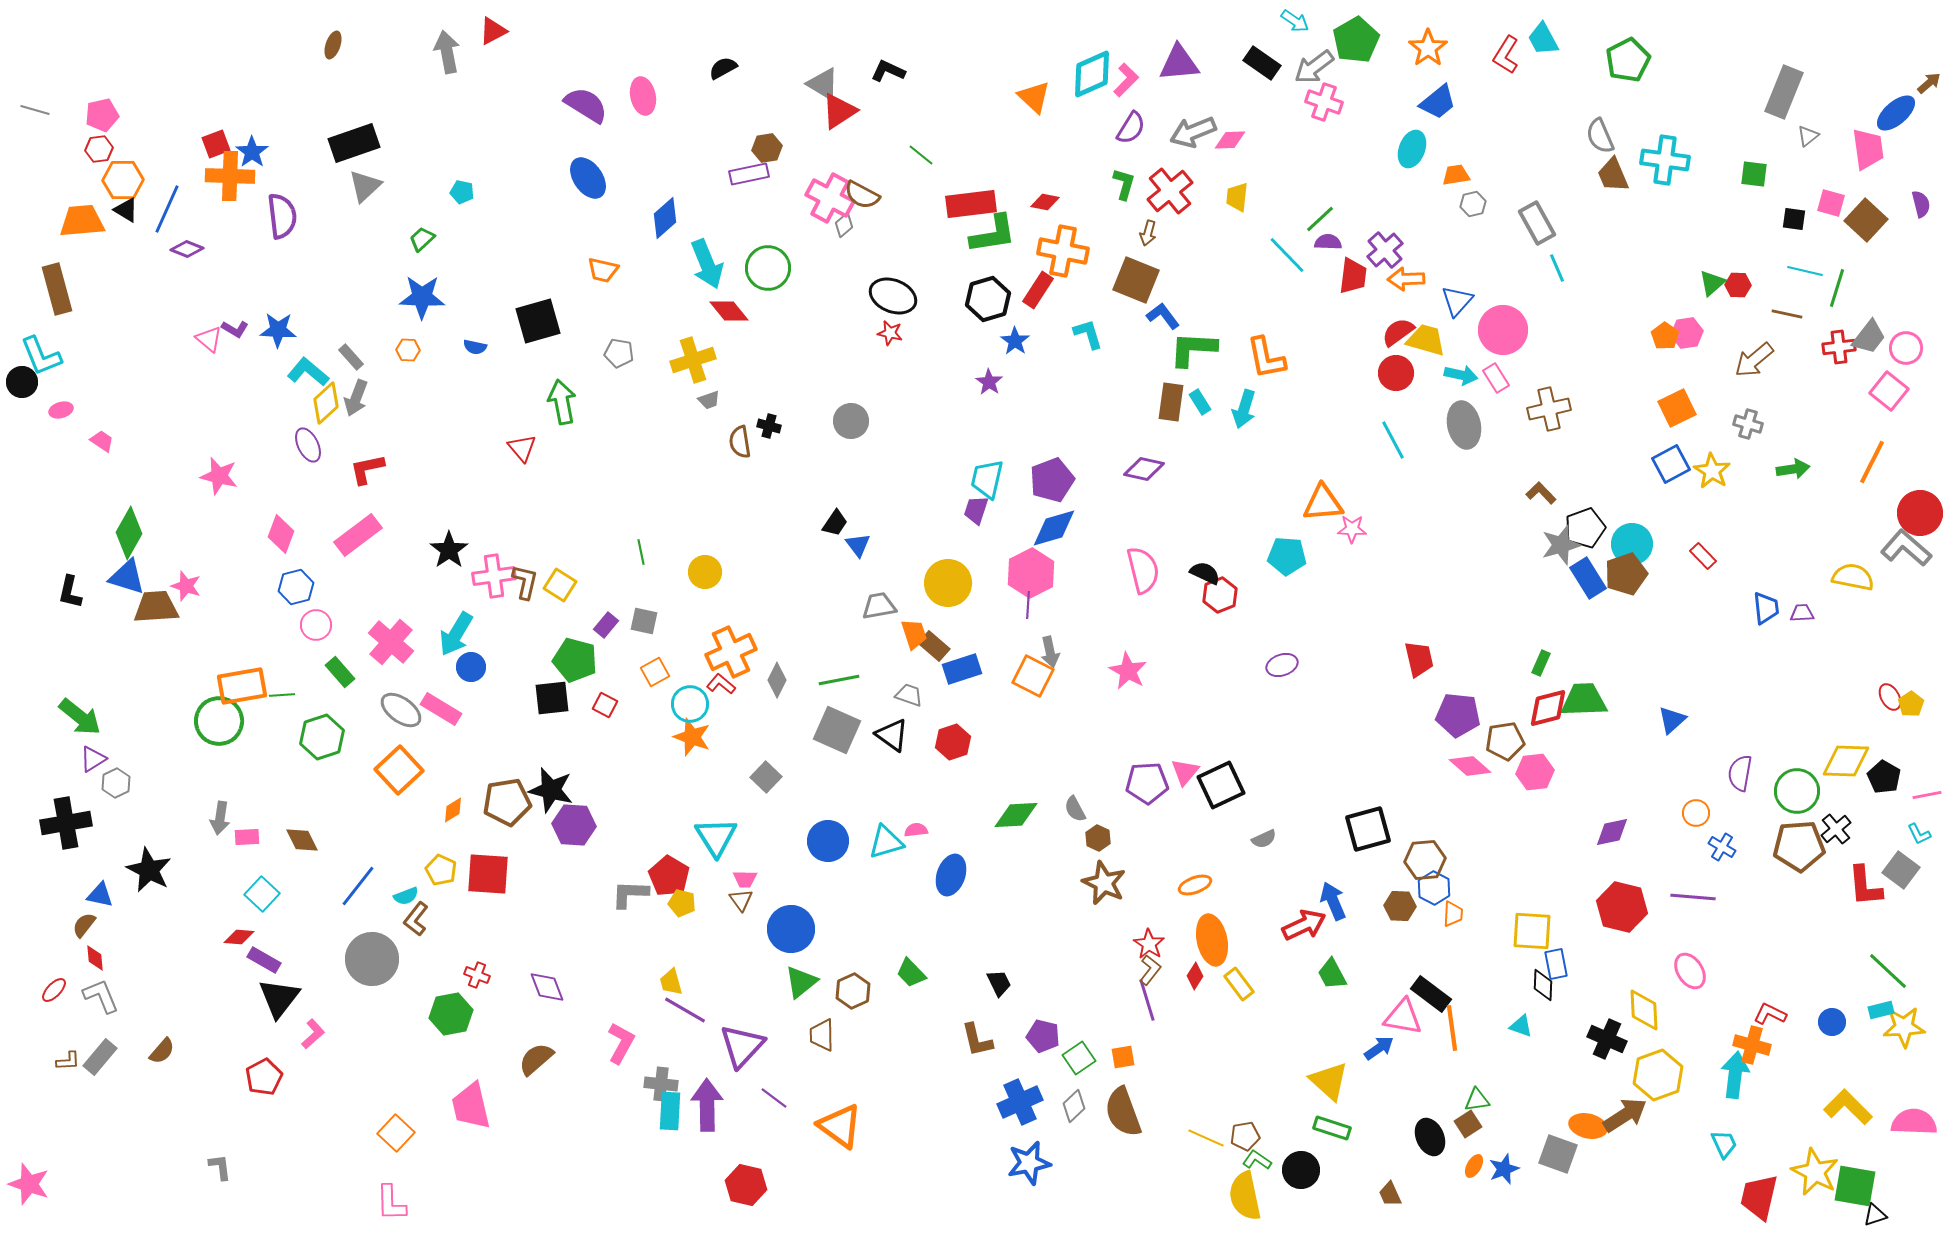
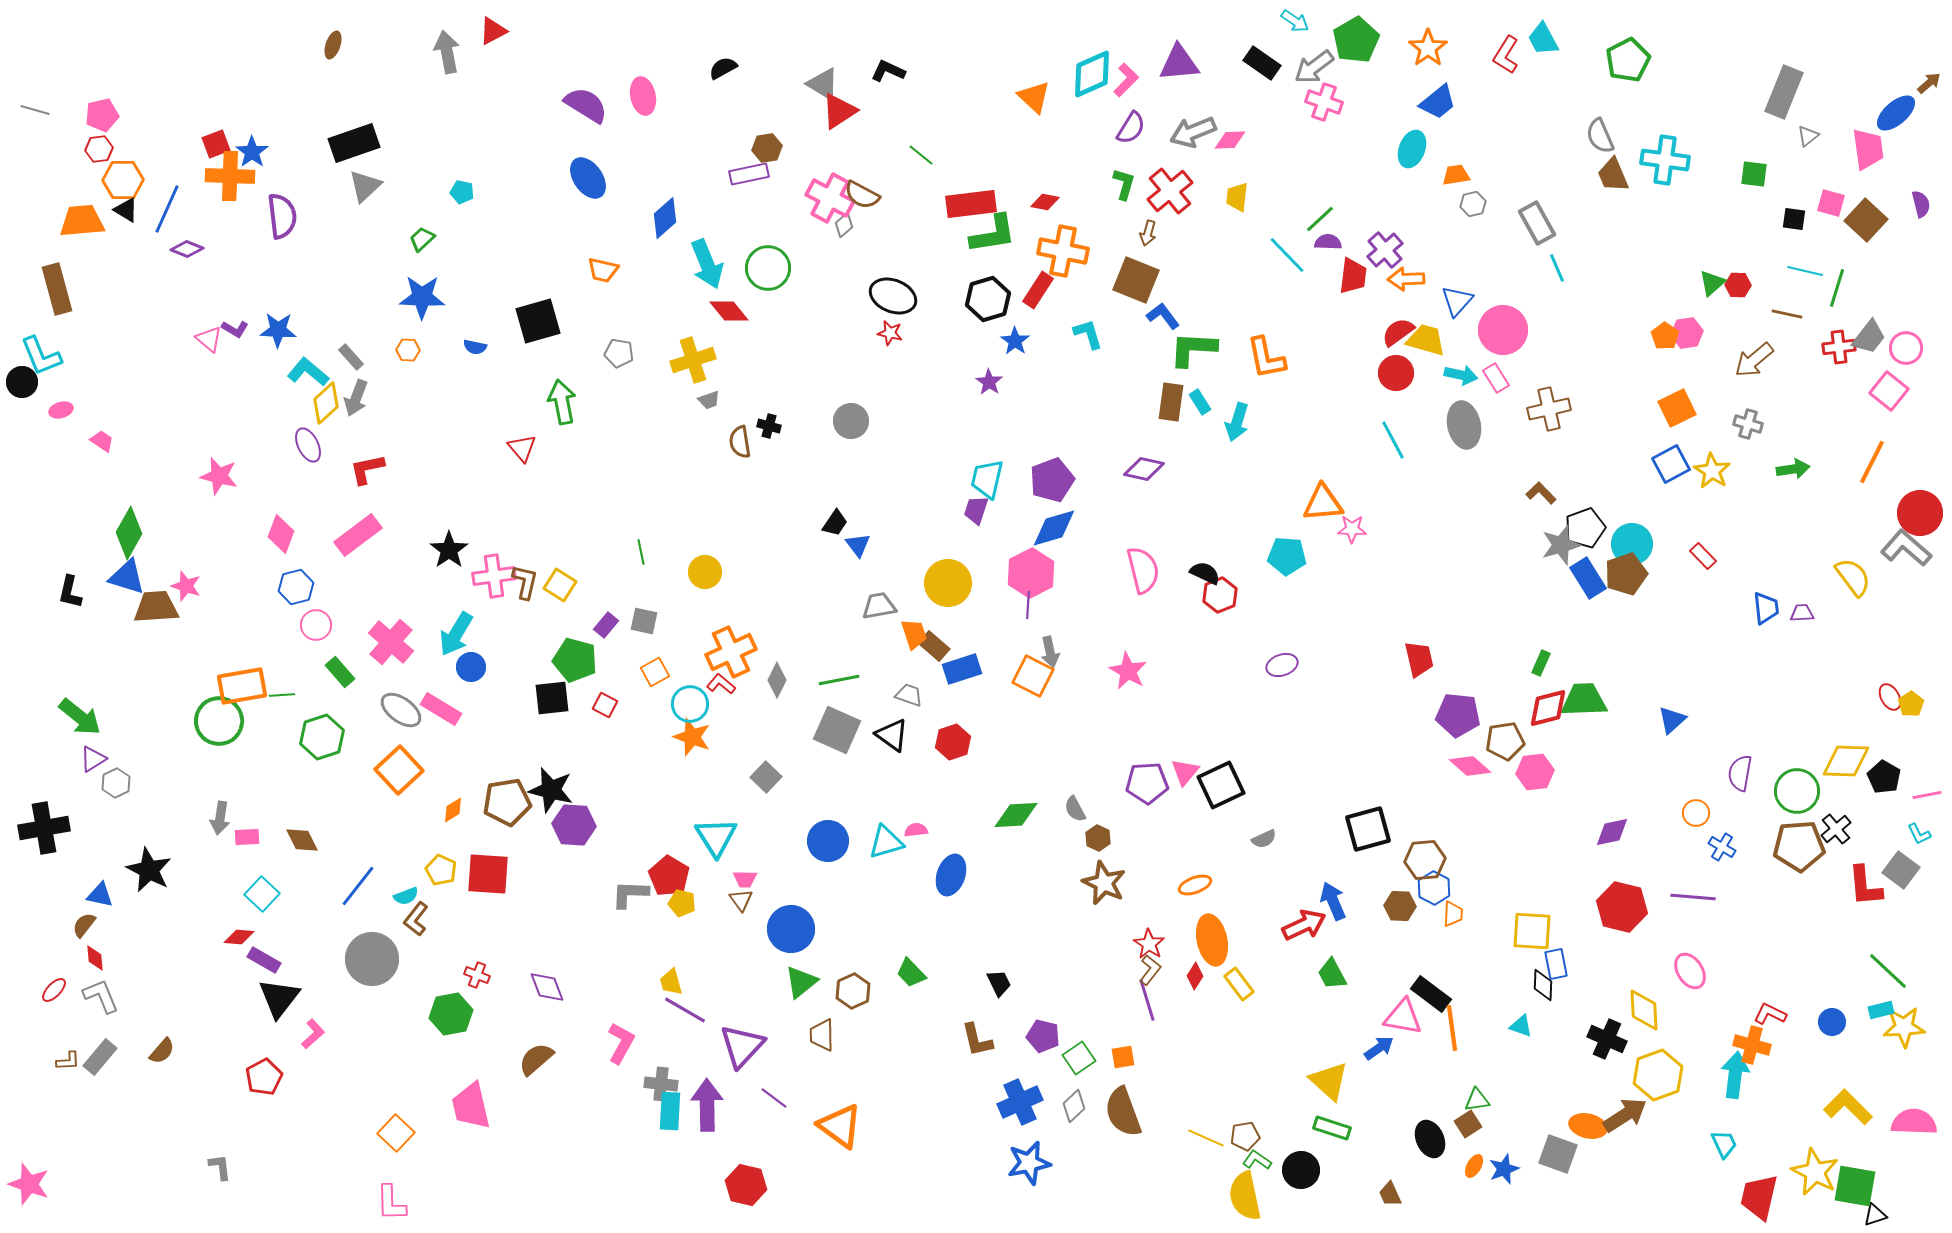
cyan arrow at (1244, 409): moved 7 px left, 13 px down
yellow semicircle at (1853, 577): rotated 42 degrees clockwise
black cross at (66, 823): moved 22 px left, 5 px down
black ellipse at (1430, 1137): moved 2 px down
